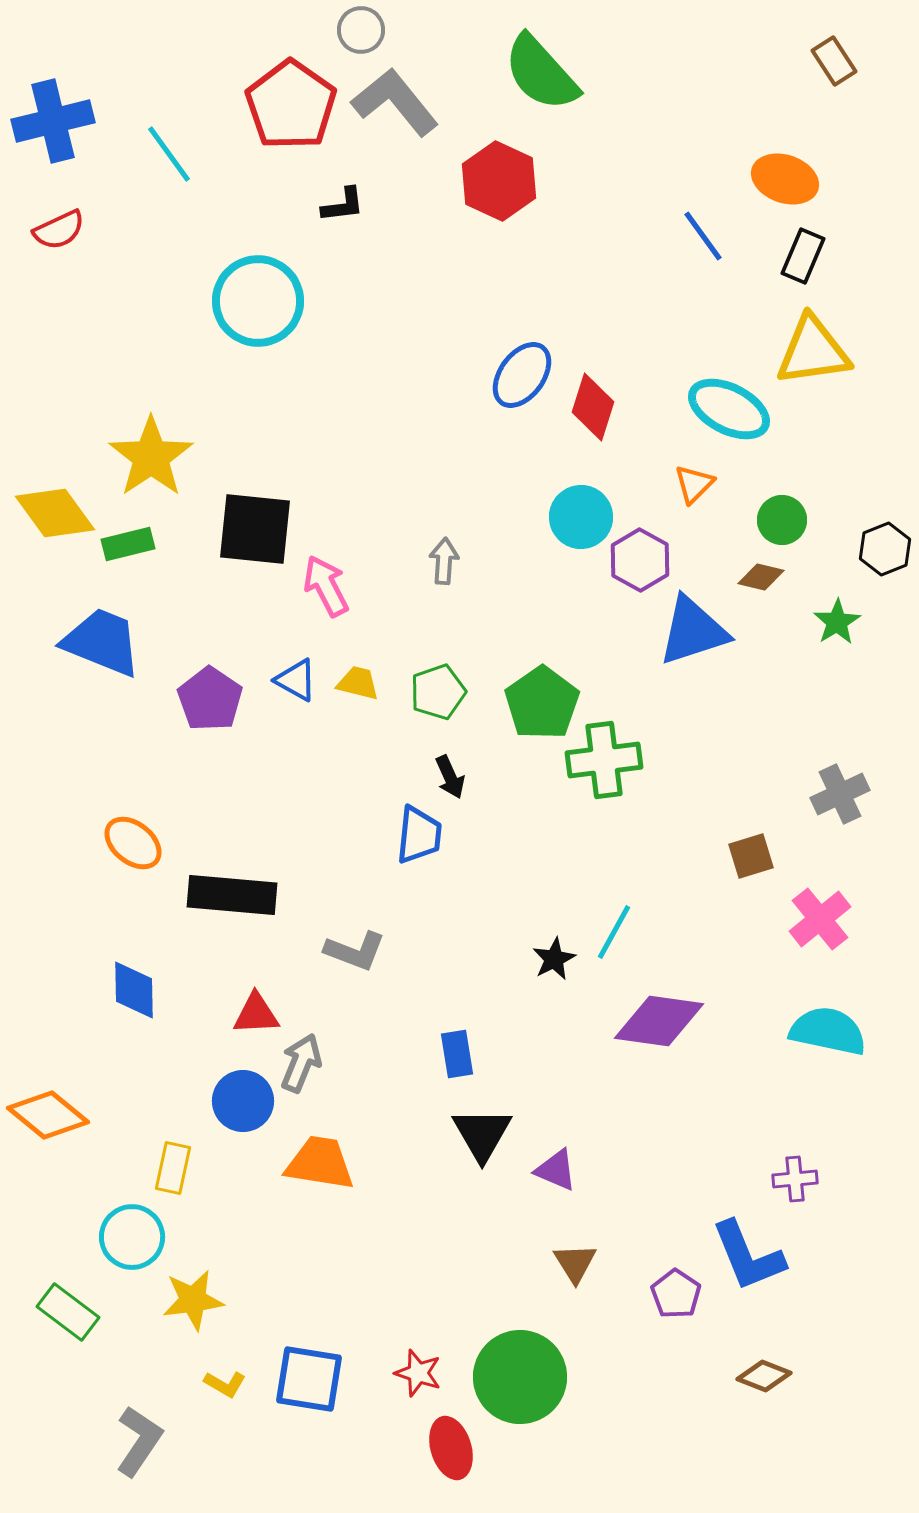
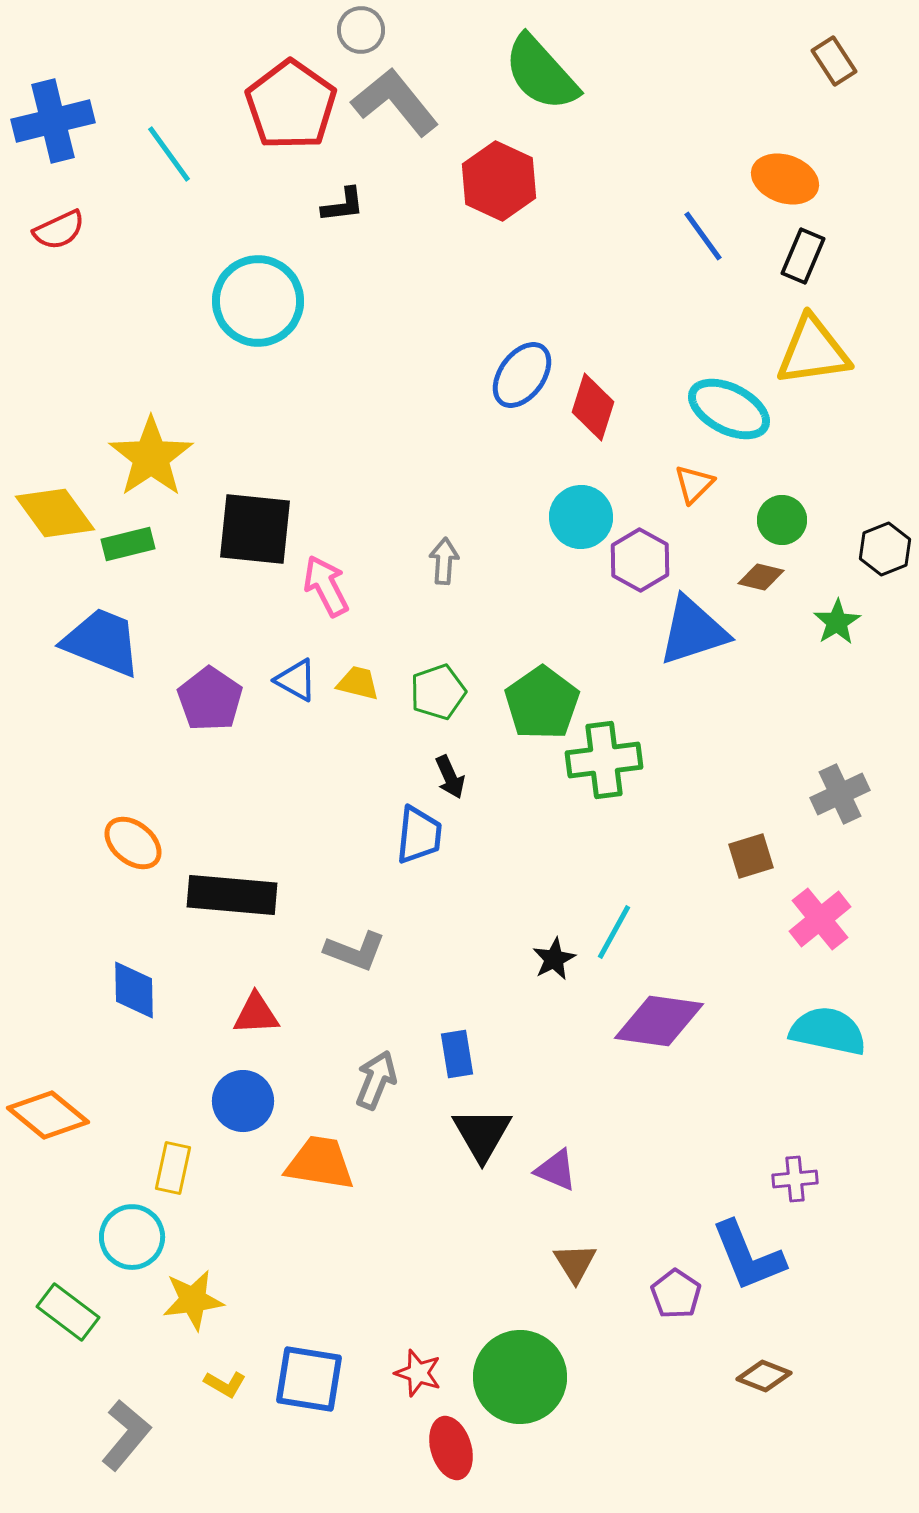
gray arrow at (301, 1063): moved 75 px right, 17 px down
gray L-shape at (139, 1441): moved 13 px left, 6 px up; rotated 6 degrees clockwise
